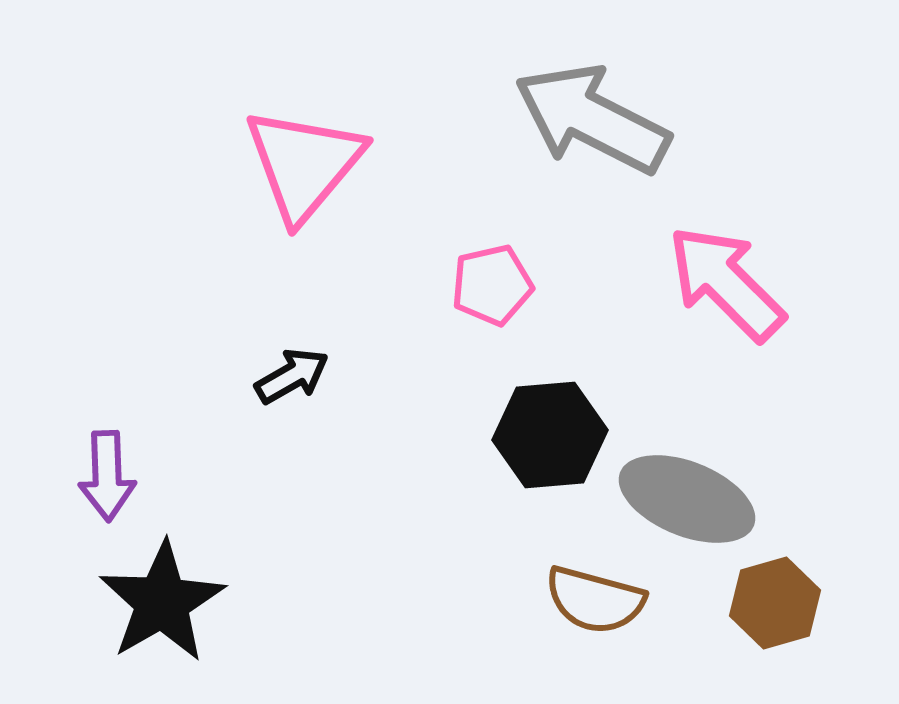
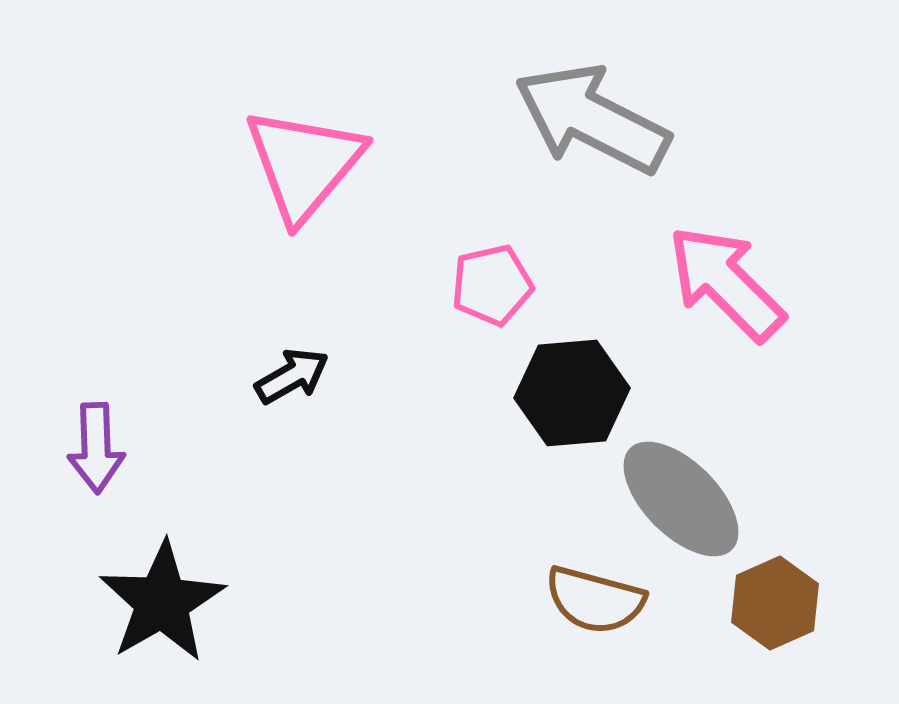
black hexagon: moved 22 px right, 42 px up
purple arrow: moved 11 px left, 28 px up
gray ellipse: moved 6 px left; rotated 23 degrees clockwise
brown hexagon: rotated 8 degrees counterclockwise
